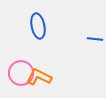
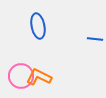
pink circle: moved 3 px down
